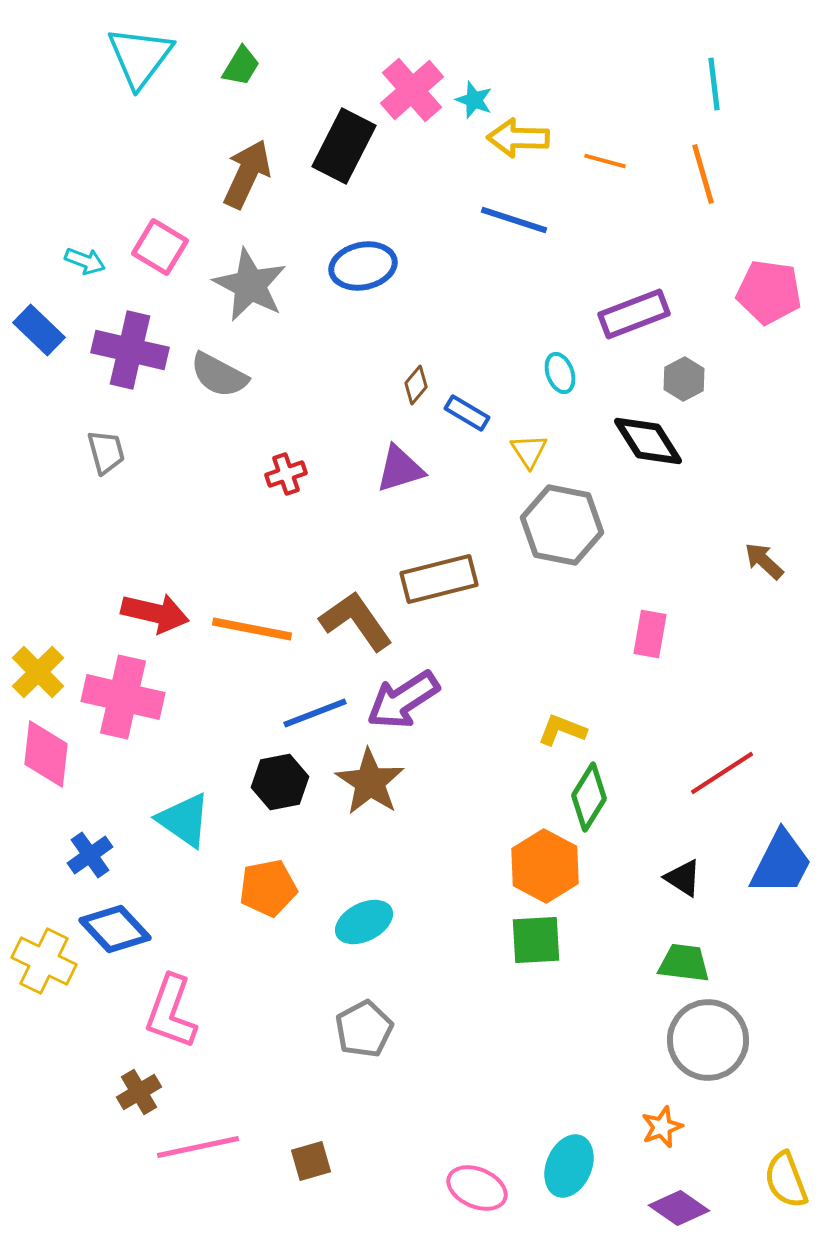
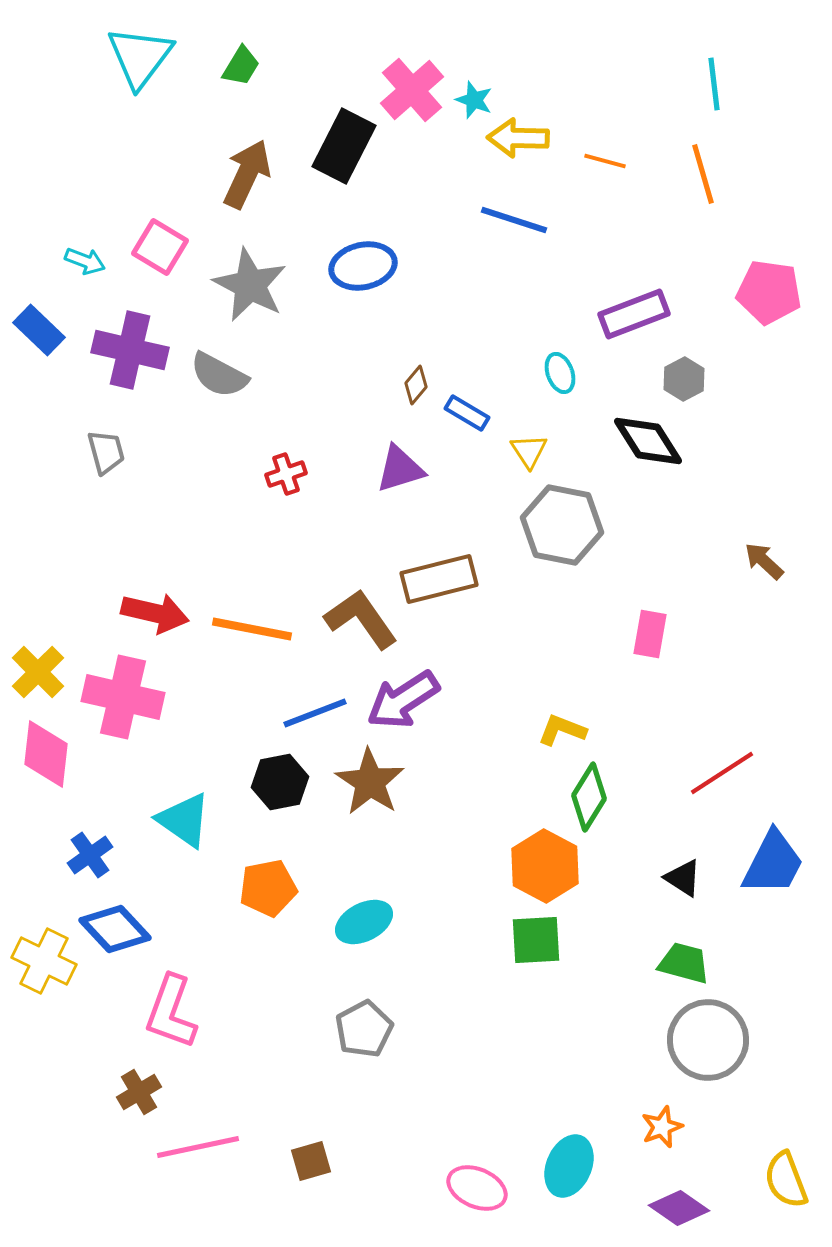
brown L-shape at (356, 621): moved 5 px right, 2 px up
blue trapezoid at (781, 863): moved 8 px left
green trapezoid at (684, 963): rotated 8 degrees clockwise
